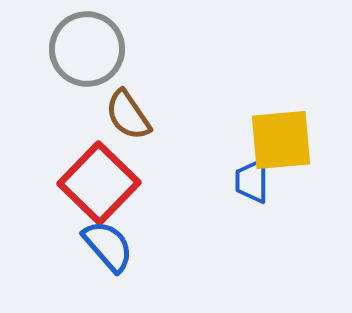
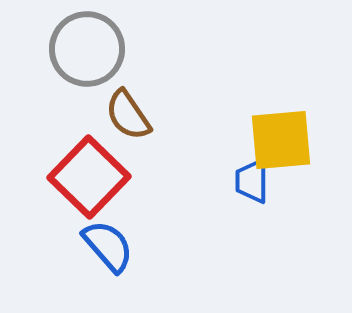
red square: moved 10 px left, 6 px up
